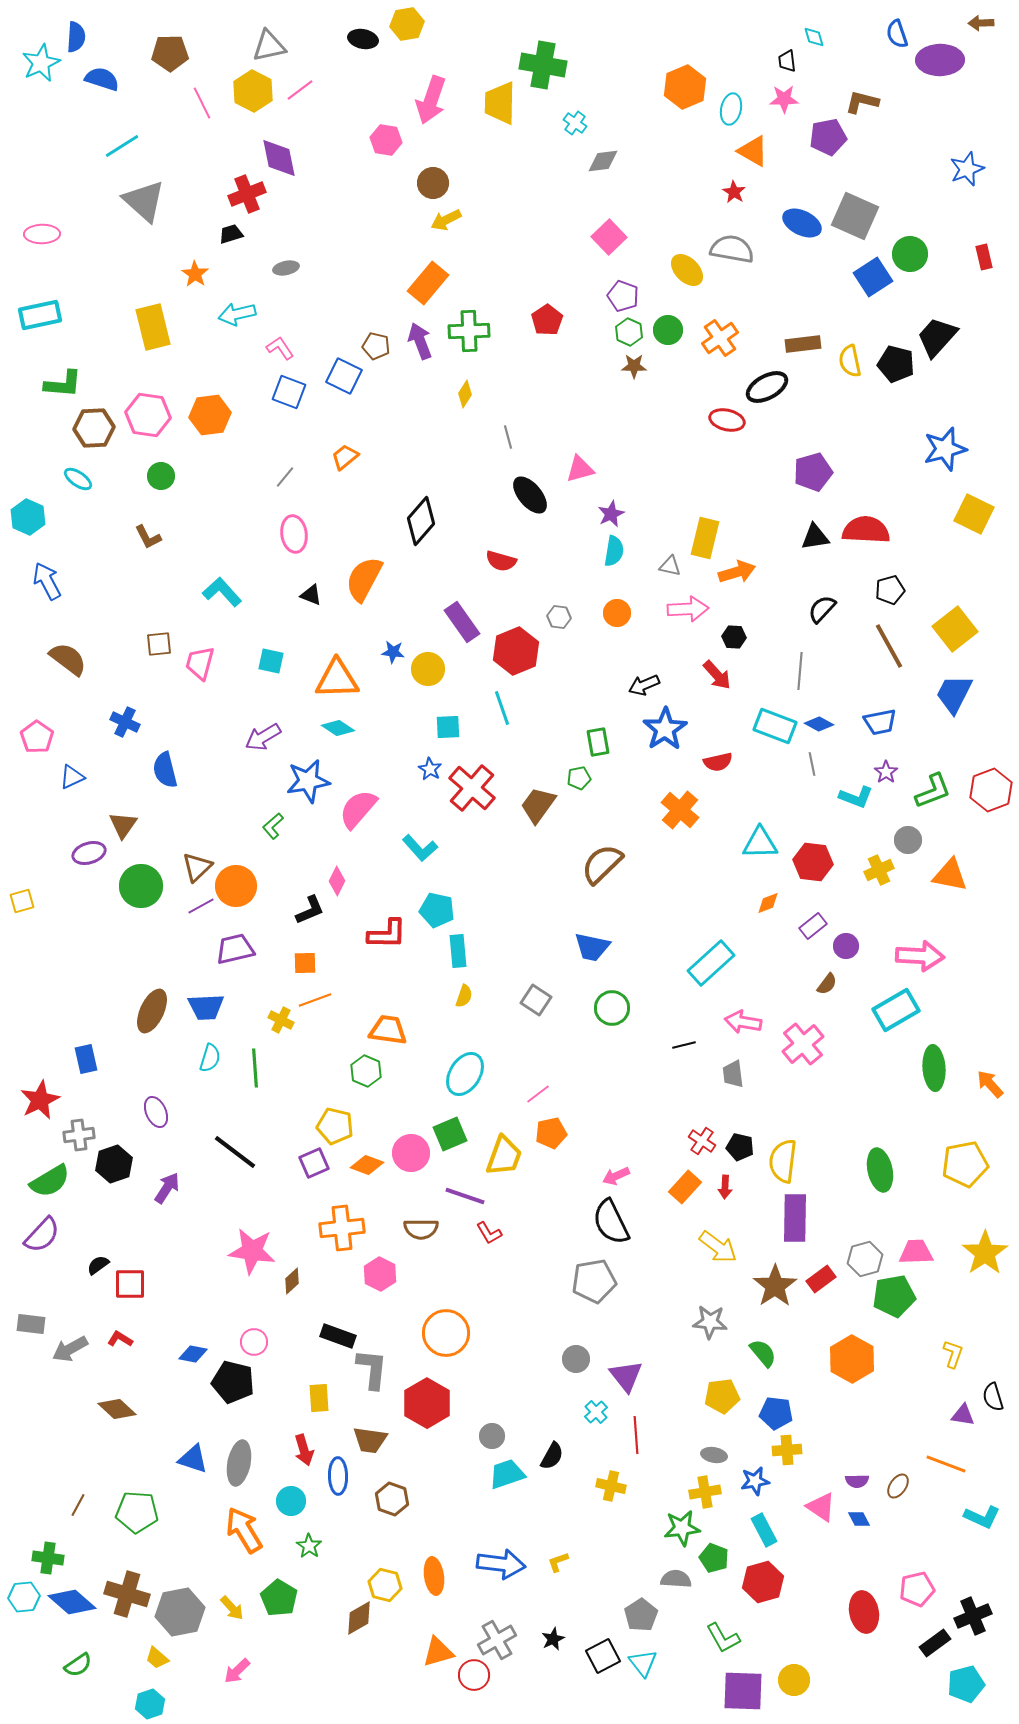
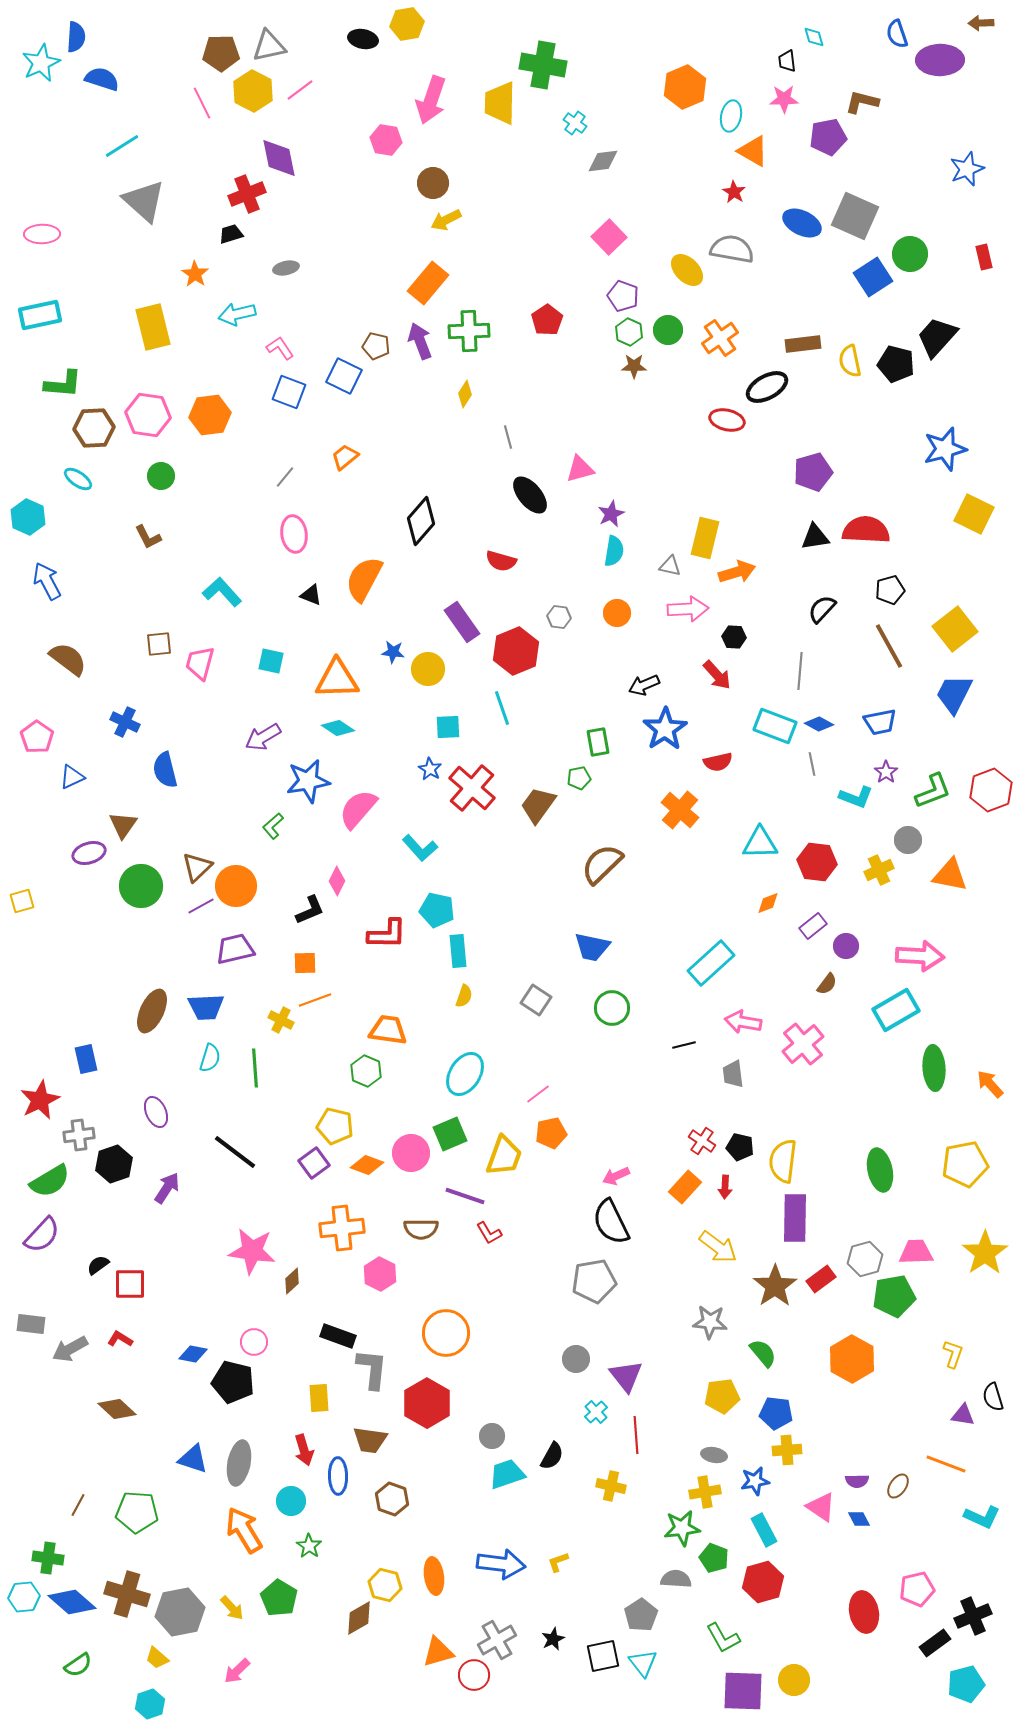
brown pentagon at (170, 53): moved 51 px right
cyan ellipse at (731, 109): moved 7 px down
red hexagon at (813, 862): moved 4 px right
purple square at (314, 1163): rotated 12 degrees counterclockwise
black square at (603, 1656): rotated 16 degrees clockwise
